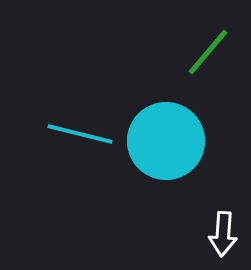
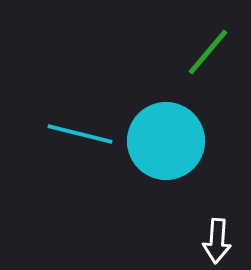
white arrow: moved 6 px left, 7 px down
